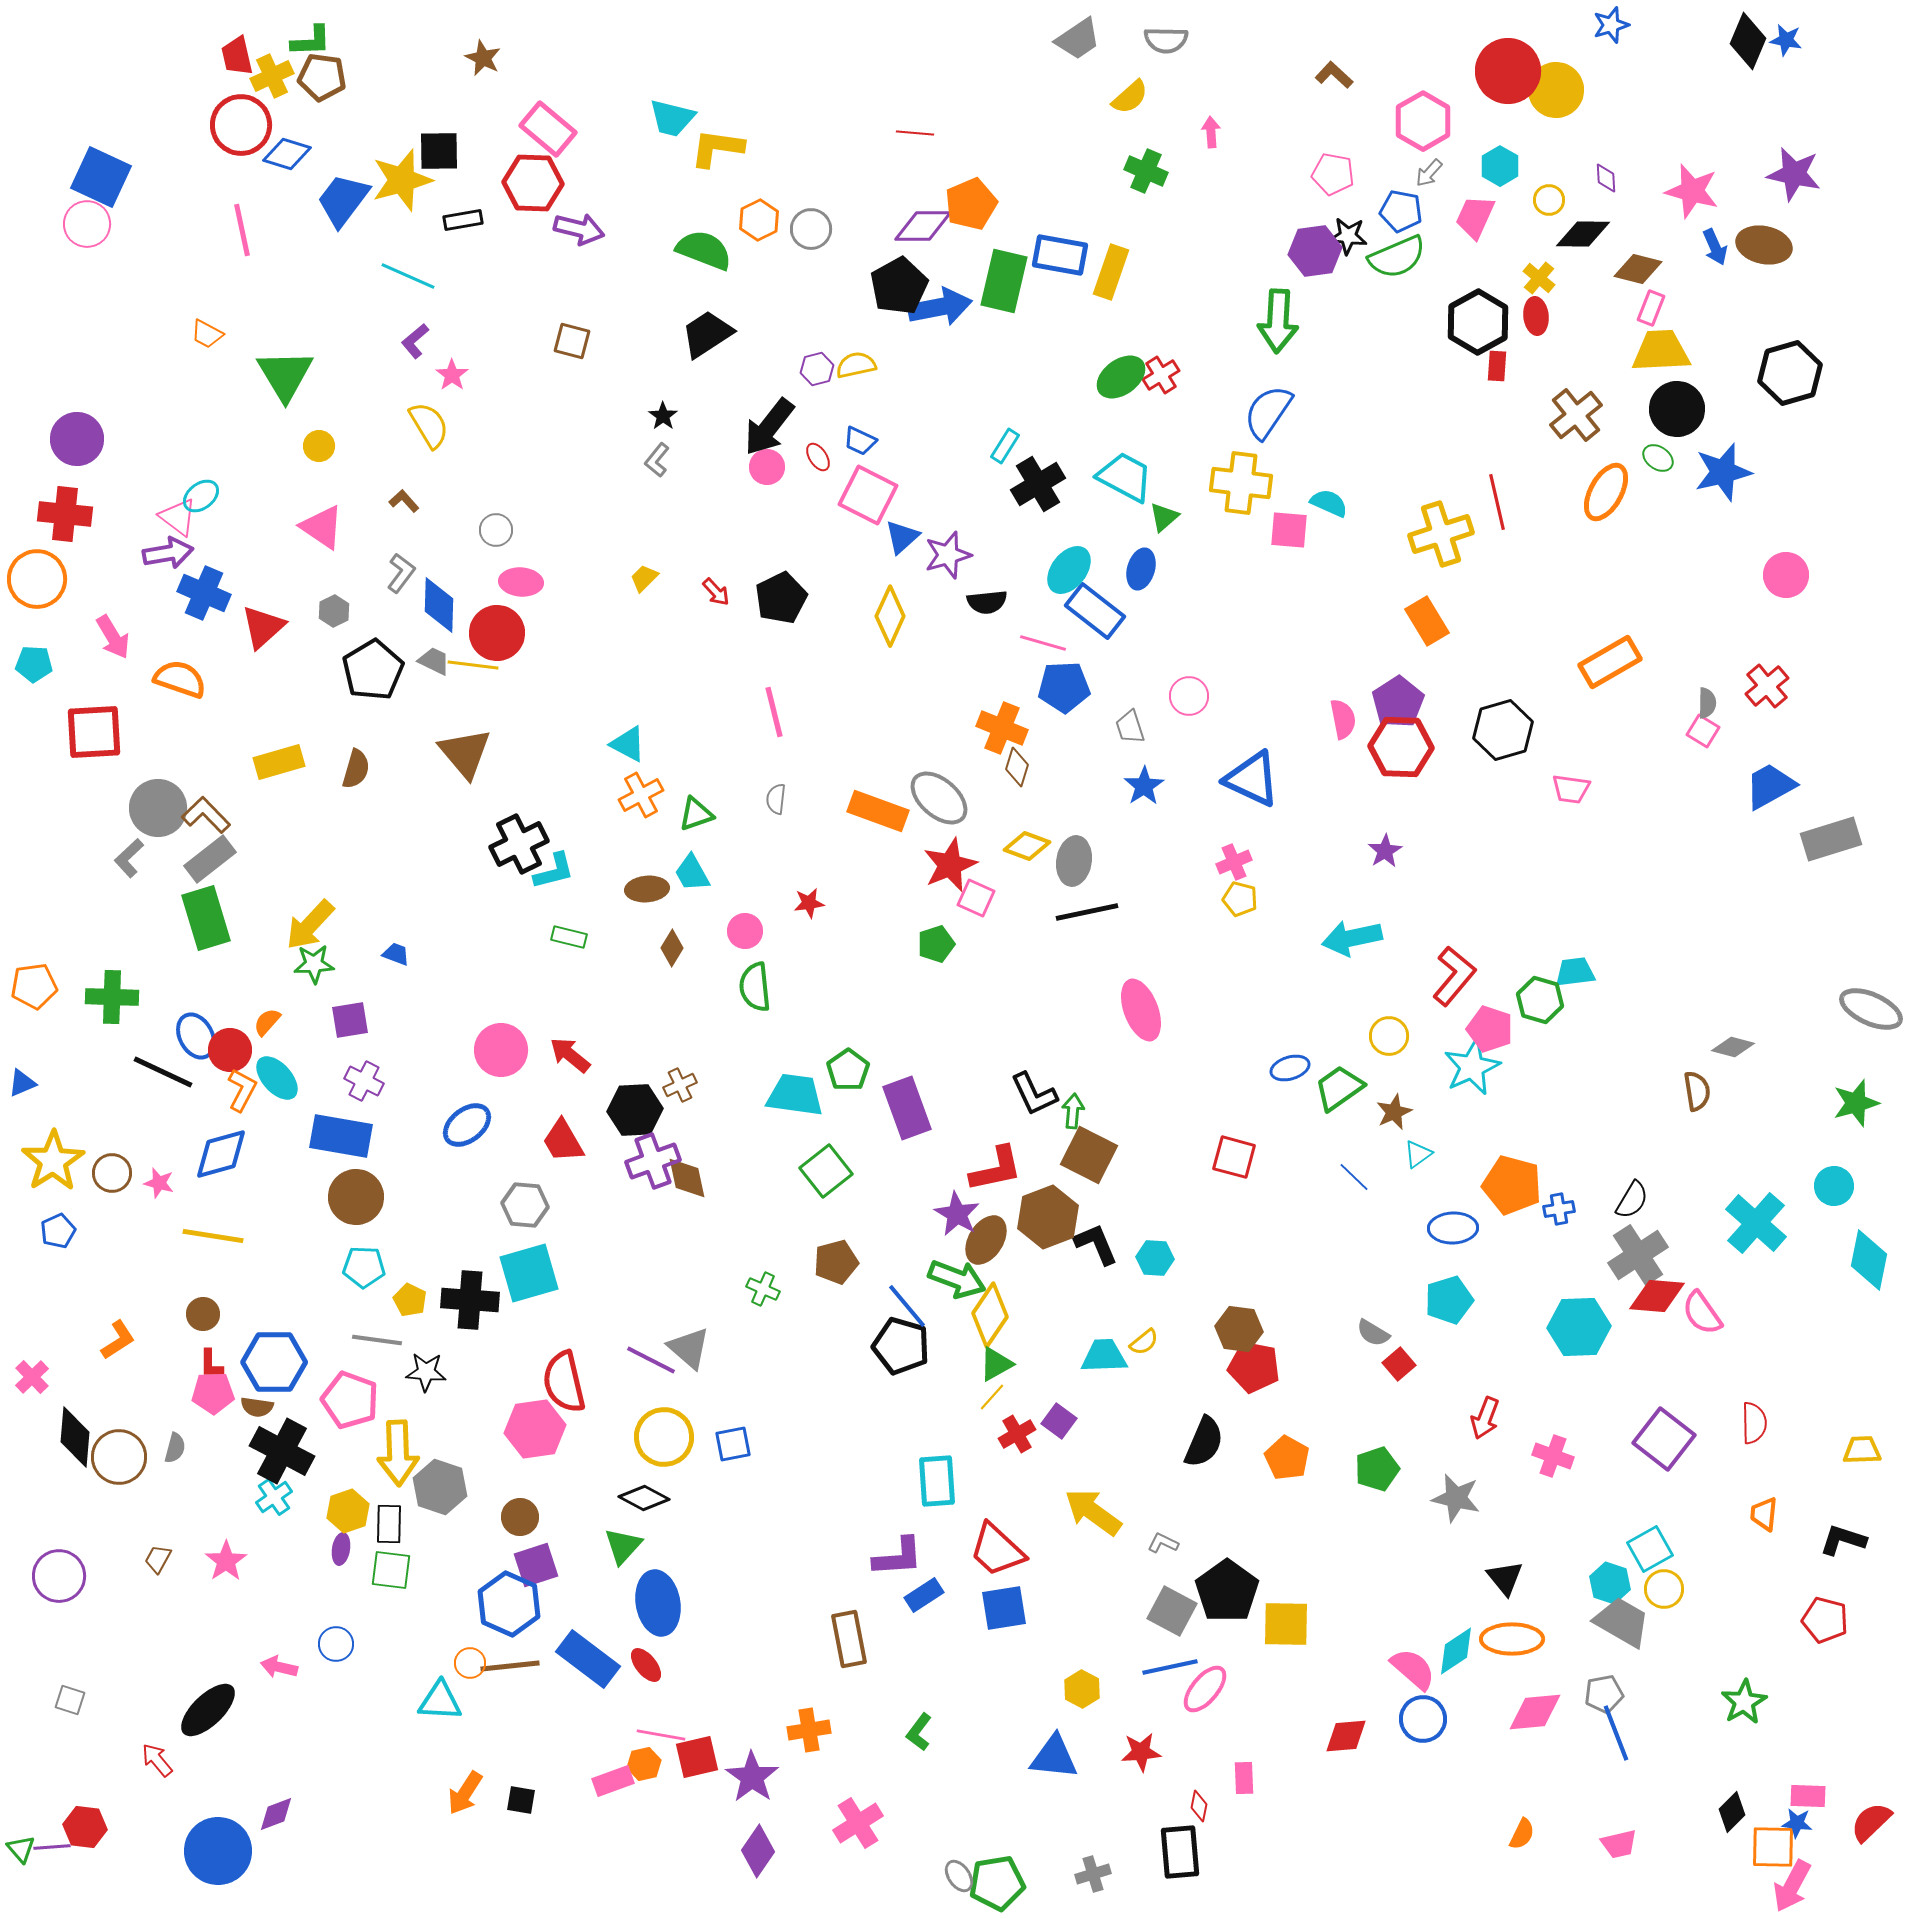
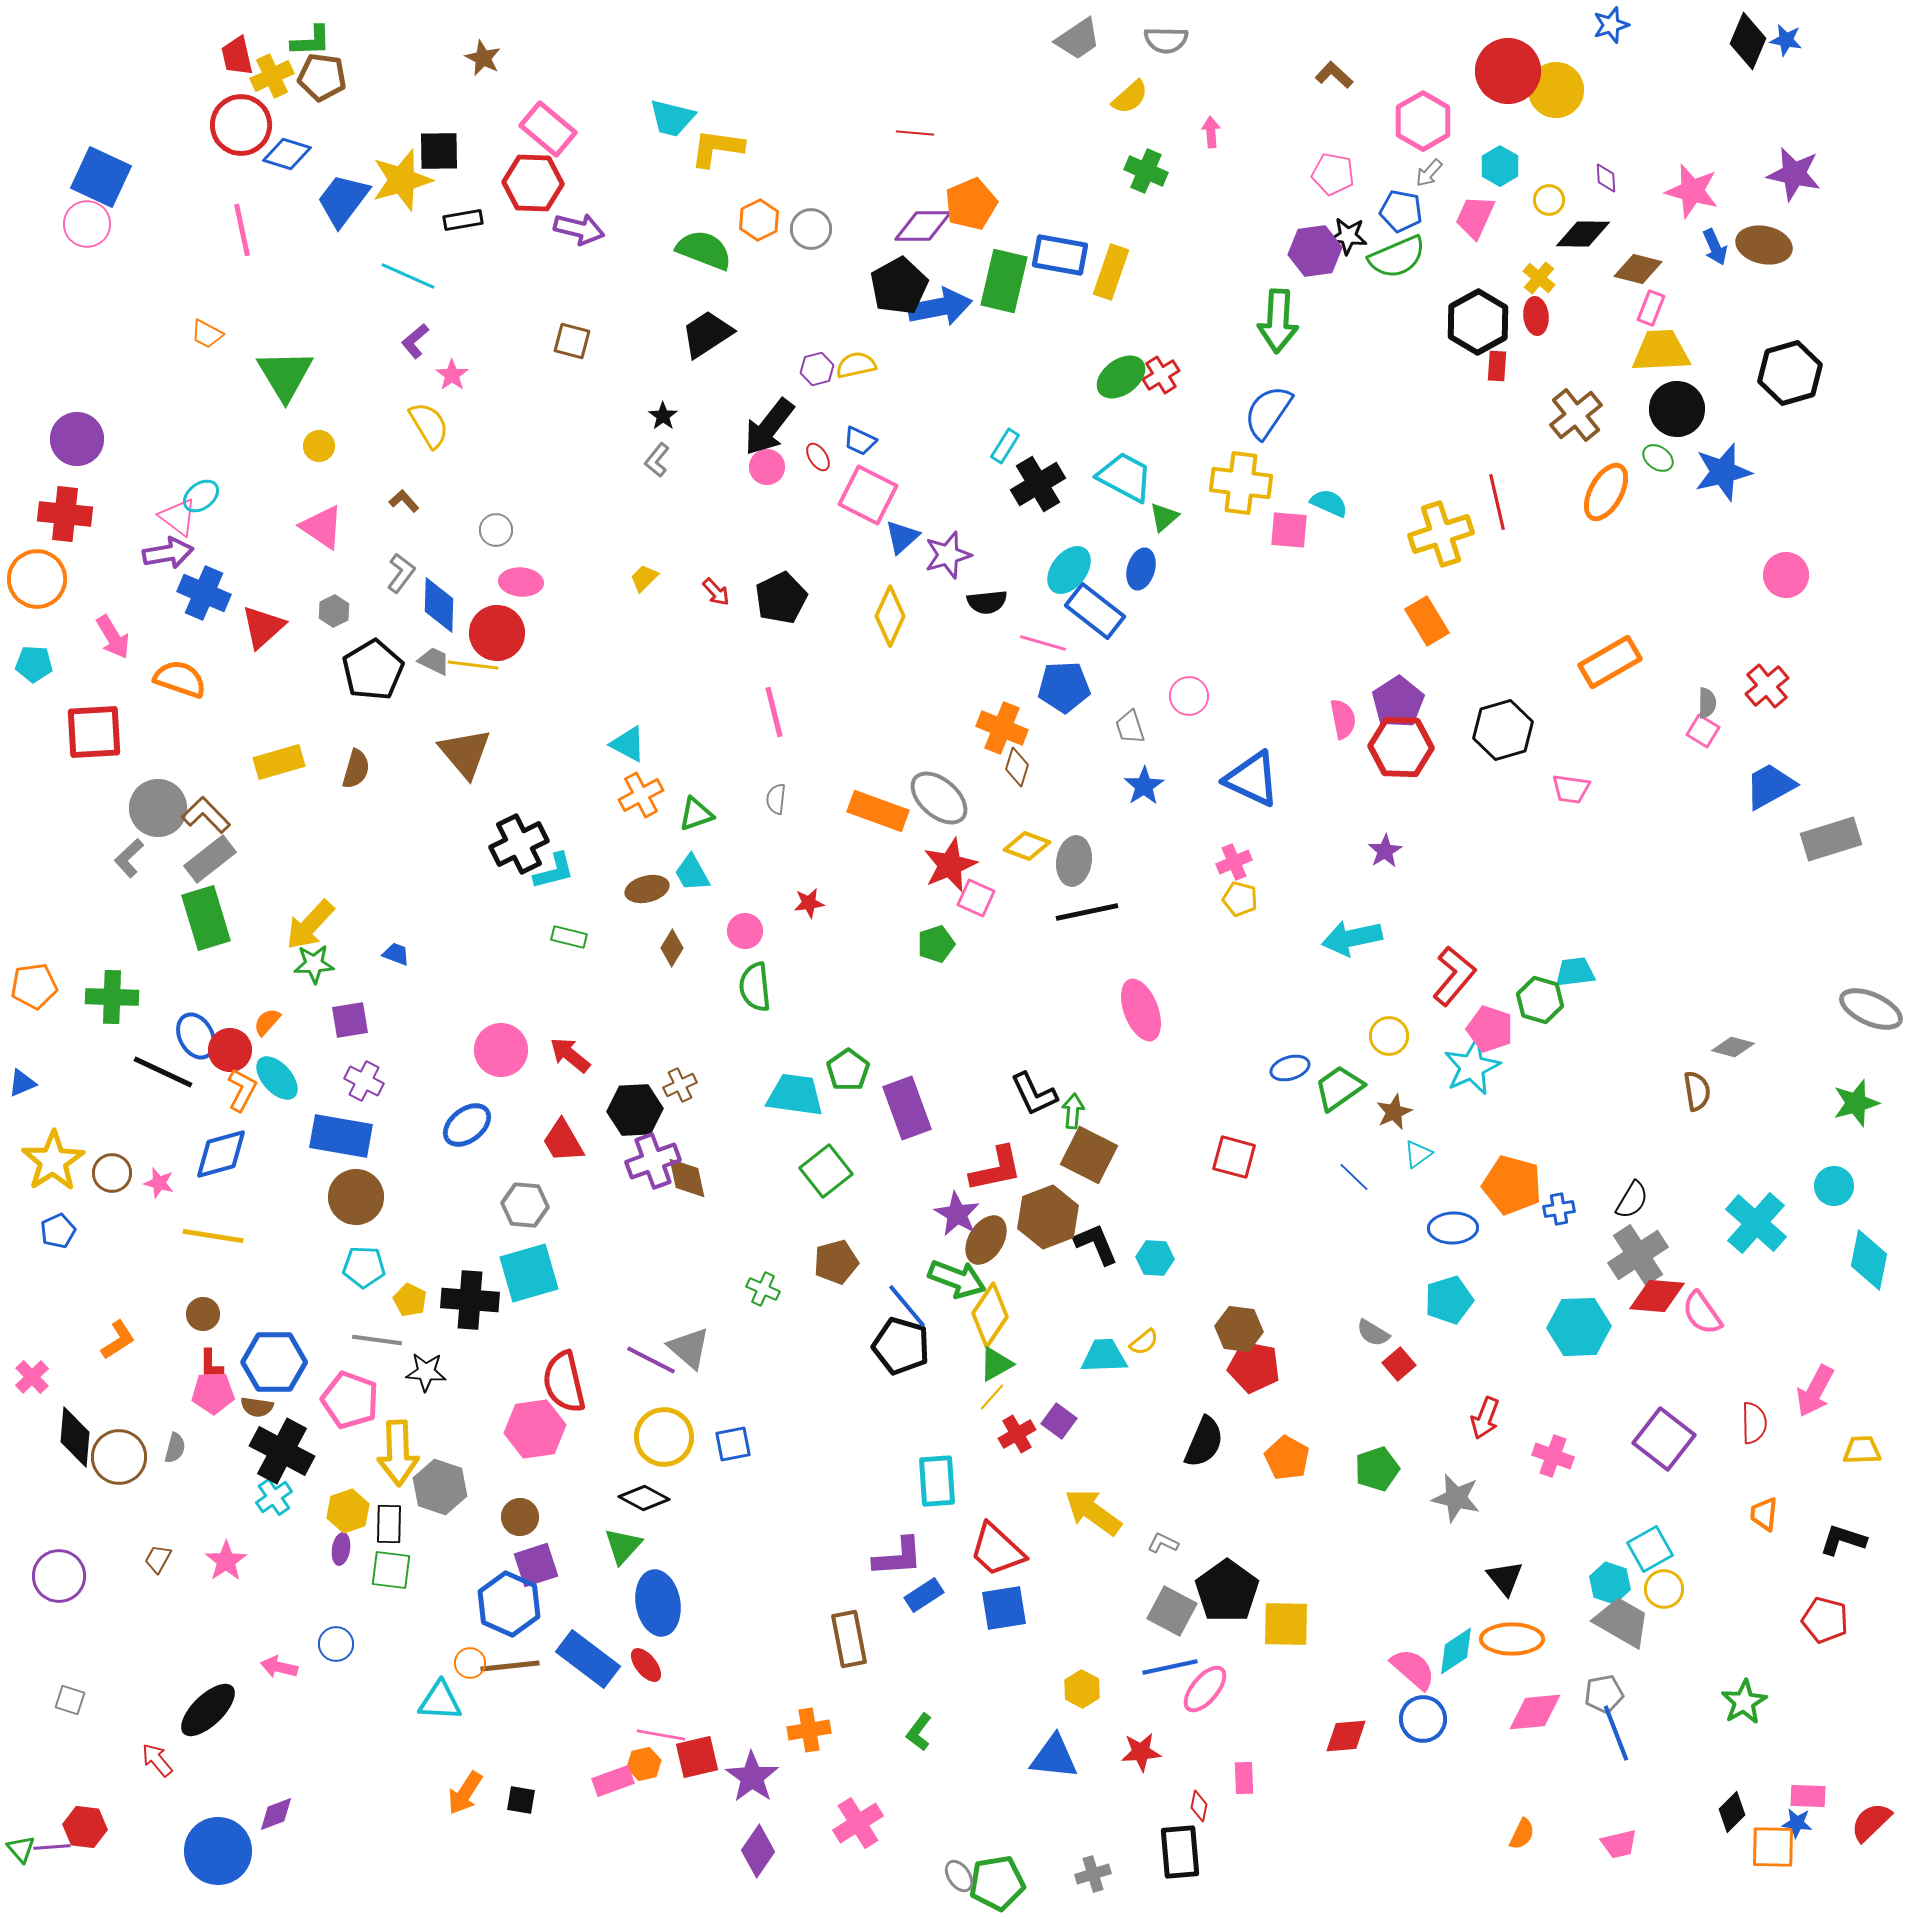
brown ellipse at (647, 889): rotated 9 degrees counterclockwise
pink arrow at (1792, 1886): moved 23 px right, 495 px up
